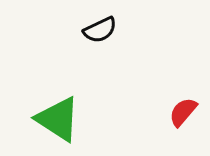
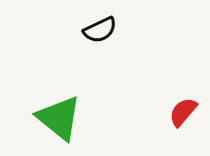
green triangle: moved 1 px right, 1 px up; rotated 6 degrees clockwise
